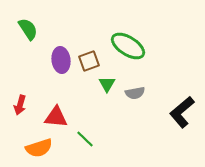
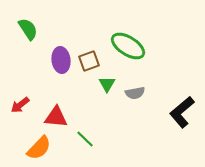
red arrow: rotated 36 degrees clockwise
orange semicircle: rotated 28 degrees counterclockwise
